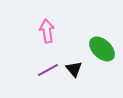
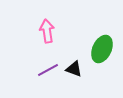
green ellipse: rotated 72 degrees clockwise
black triangle: rotated 30 degrees counterclockwise
